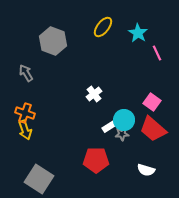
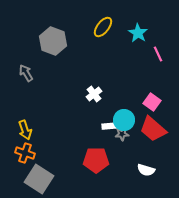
pink line: moved 1 px right, 1 px down
orange cross: moved 40 px down
white rectangle: rotated 28 degrees clockwise
